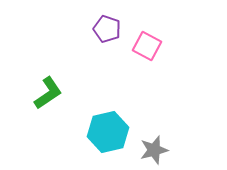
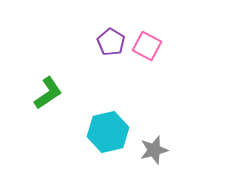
purple pentagon: moved 4 px right, 13 px down; rotated 12 degrees clockwise
